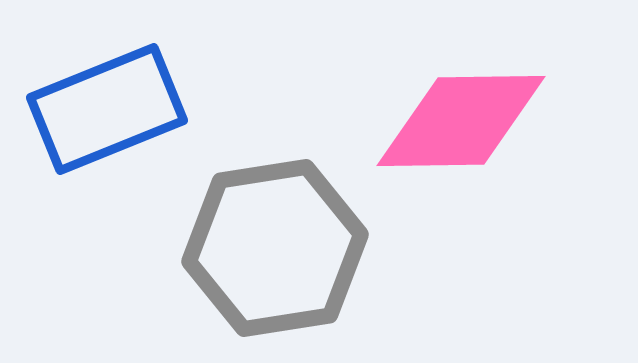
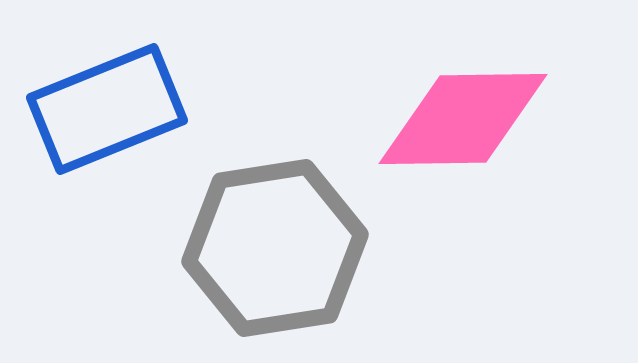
pink diamond: moved 2 px right, 2 px up
